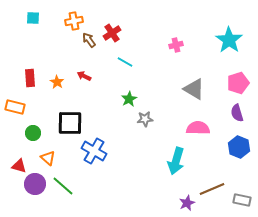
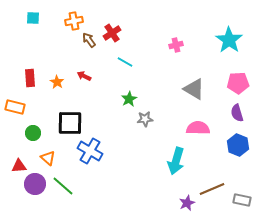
pink pentagon: rotated 15 degrees clockwise
blue hexagon: moved 1 px left, 2 px up
blue cross: moved 4 px left
red triangle: rotated 21 degrees counterclockwise
